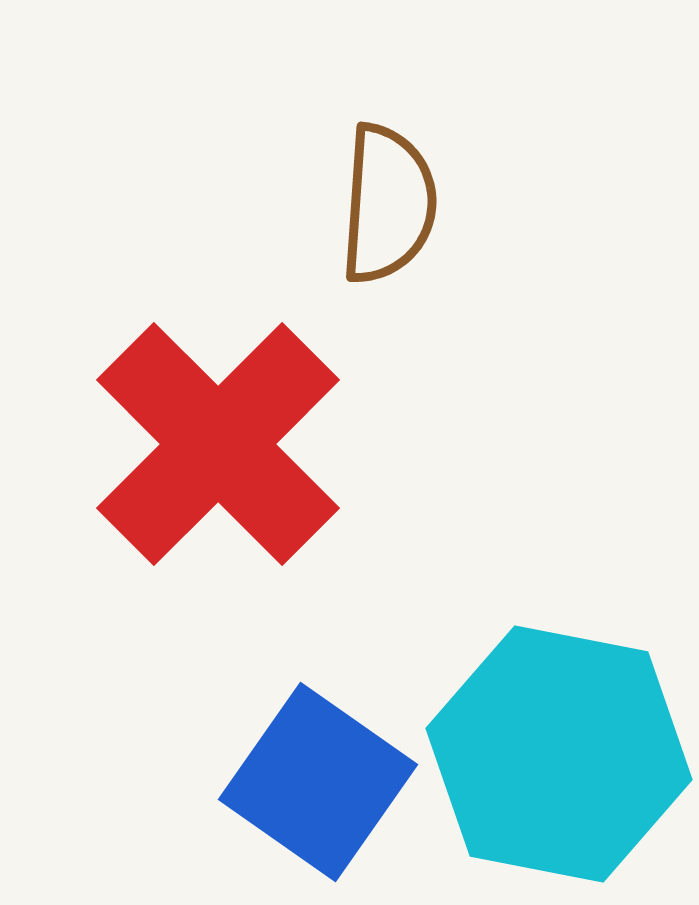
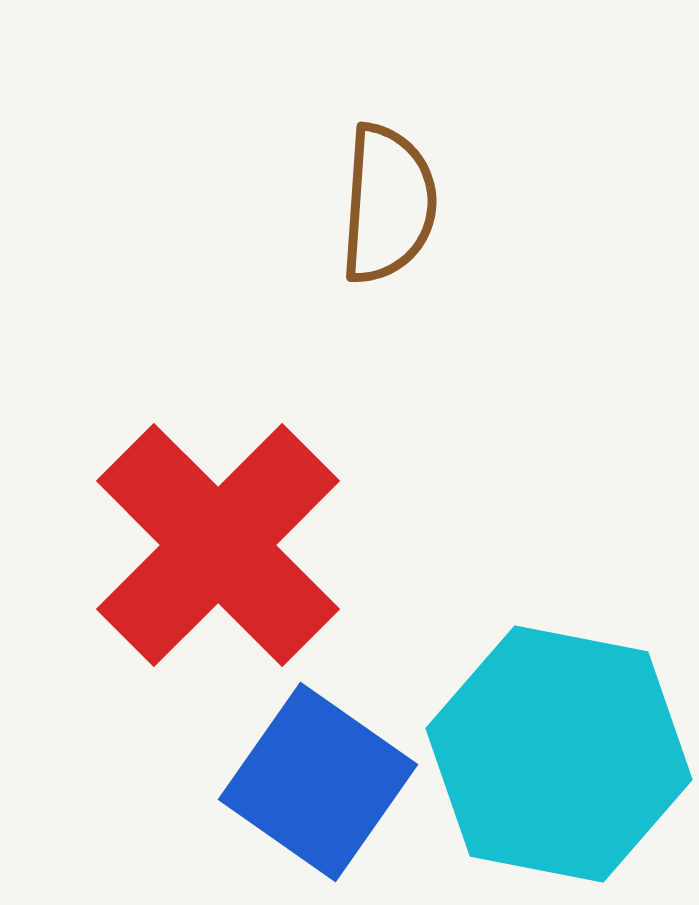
red cross: moved 101 px down
